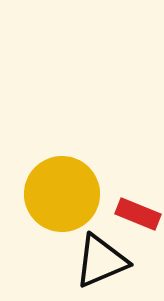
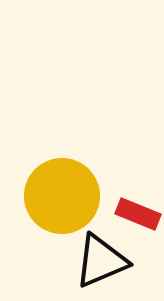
yellow circle: moved 2 px down
